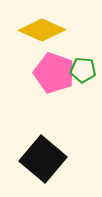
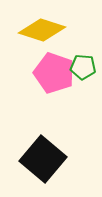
yellow diamond: rotated 6 degrees counterclockwise
green pentagon: moved 3 px up
